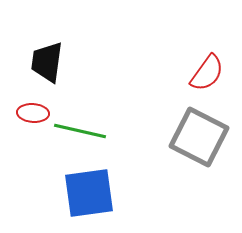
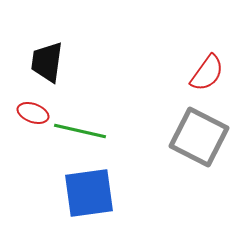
red ellipse: rotated 16 degrees clockwise
